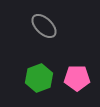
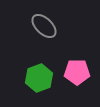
pink pentagon: moved 6 px up
